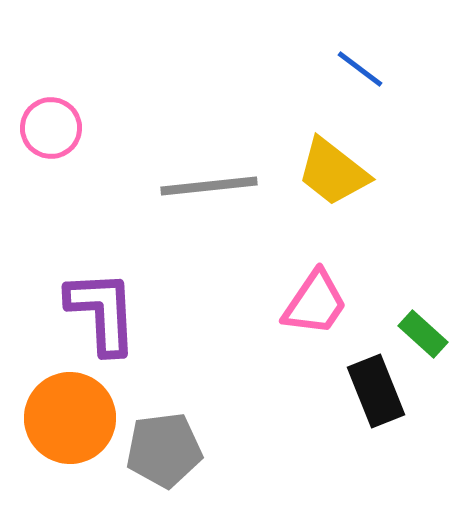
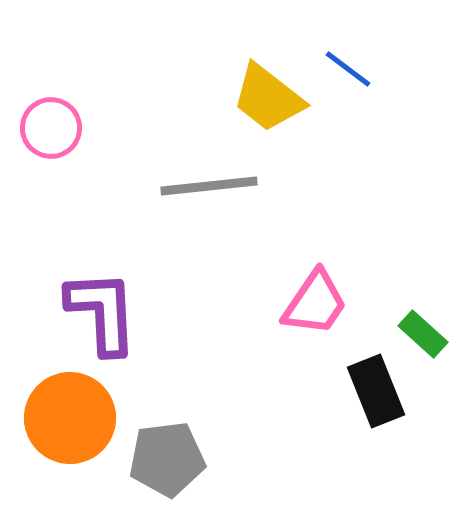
blue line: moved 12 px left
yellow trapezoid: moved 65 px left, 74 px up
gray pentagon: moved 3 px right, 9 px down
